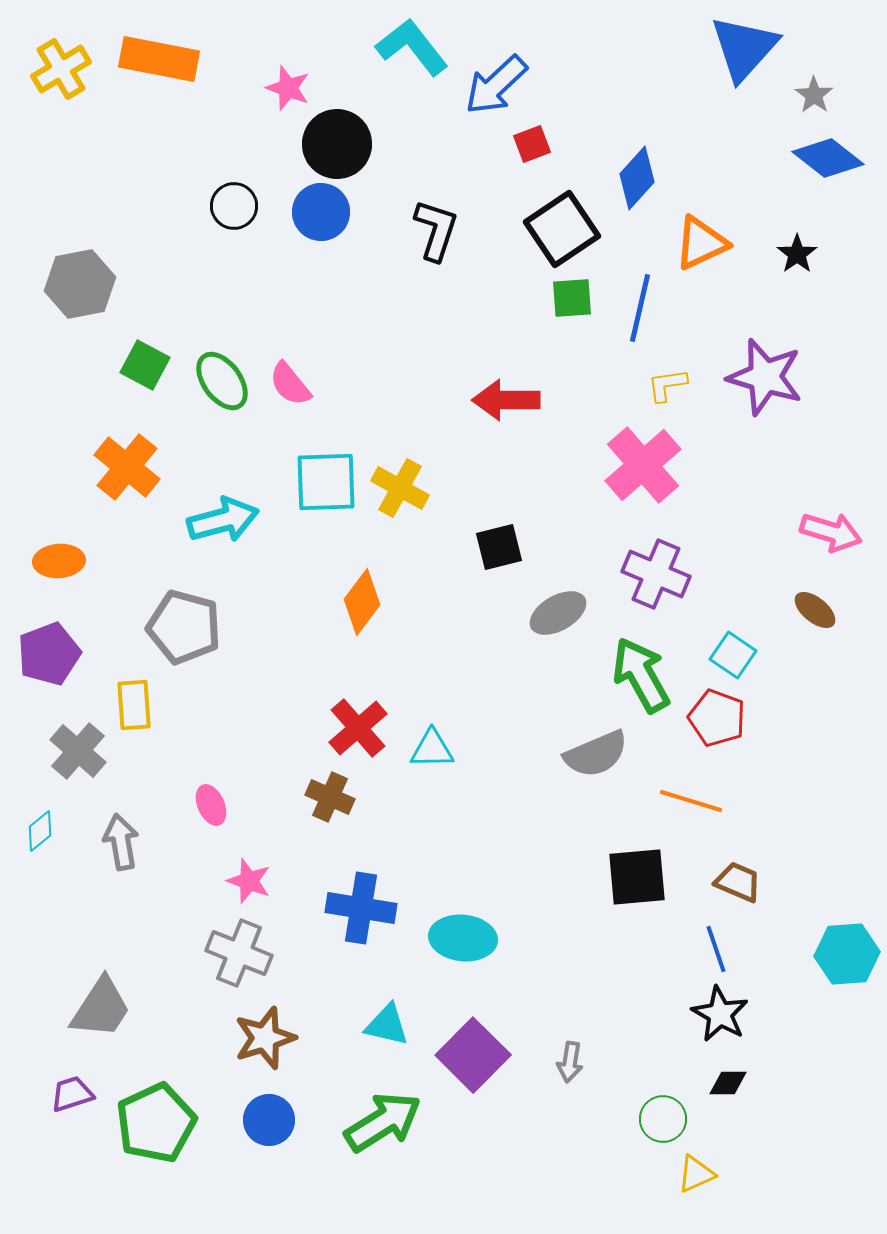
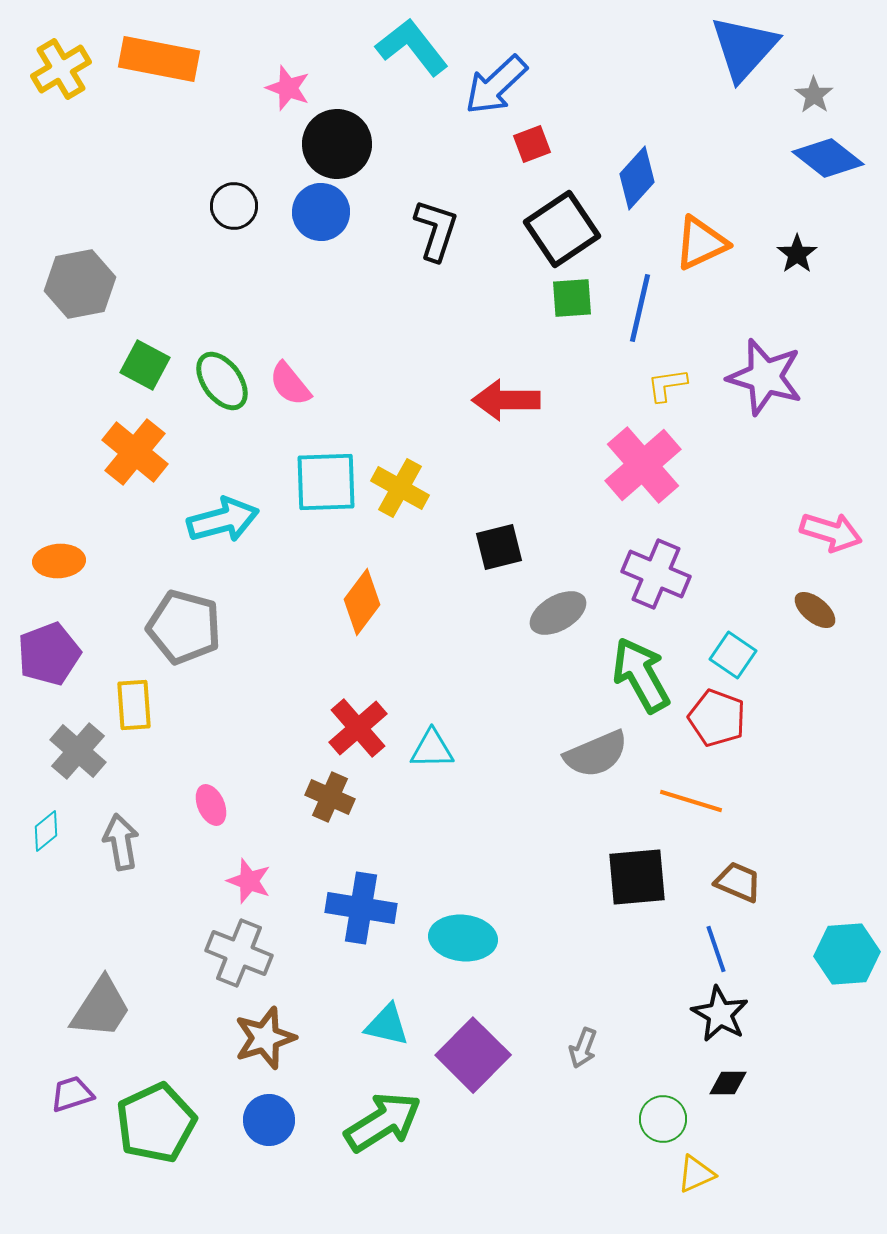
orange cross at (127, 467): moved 8 px right, 15 px up
cyan diamond at (40, 831): moved 6 px right
gray arrow at (570, 1062): moved 13 px right, 14 px up; rotated 12 degrees clockwise
